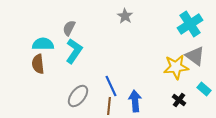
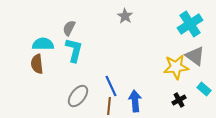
cyan L-shape: moved 1 px up; rotated 20 degrees counterclockwise
brown semicircle: moved 1 px left
black cross: rotated 24 degrees clockwise
